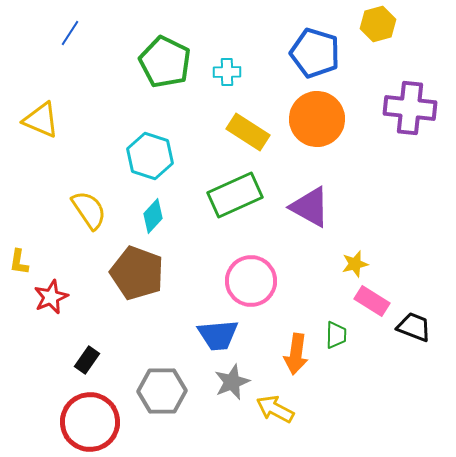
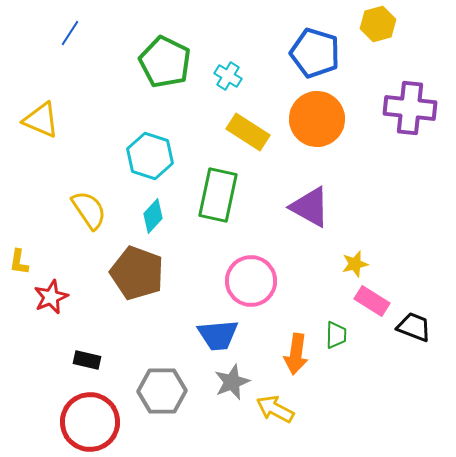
cyan cross: moved 1 px right, 4 px down; rotated 32 degrees clockwise
green rectangle: moved 17 px left; rotated 54 degrees counterclockwise
black rectangle: rotated 68 degrees clockwise
